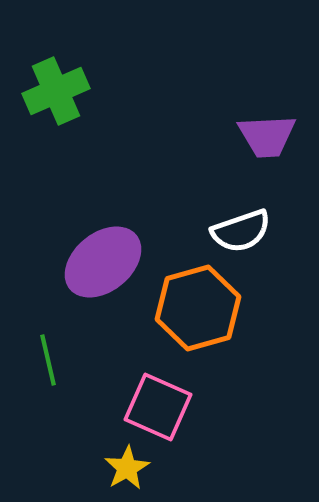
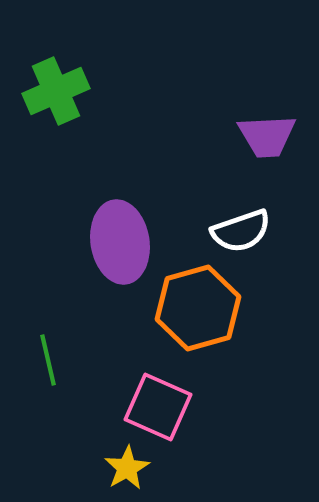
purple ellipse: moved 17 px right, 20 px up; rotated 60 degrees counterclockwise
